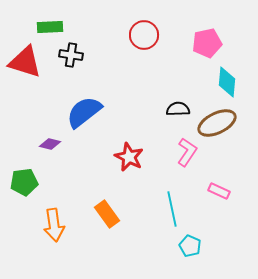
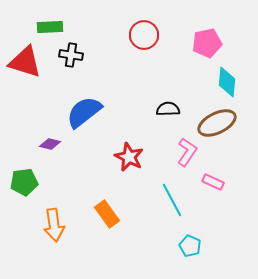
black semicircle: moved 10 px left
pink rectangle: moved 6 px left, 9 px up
cyan line: moved 9 px up; rotated 16 degrees counterclockwise
